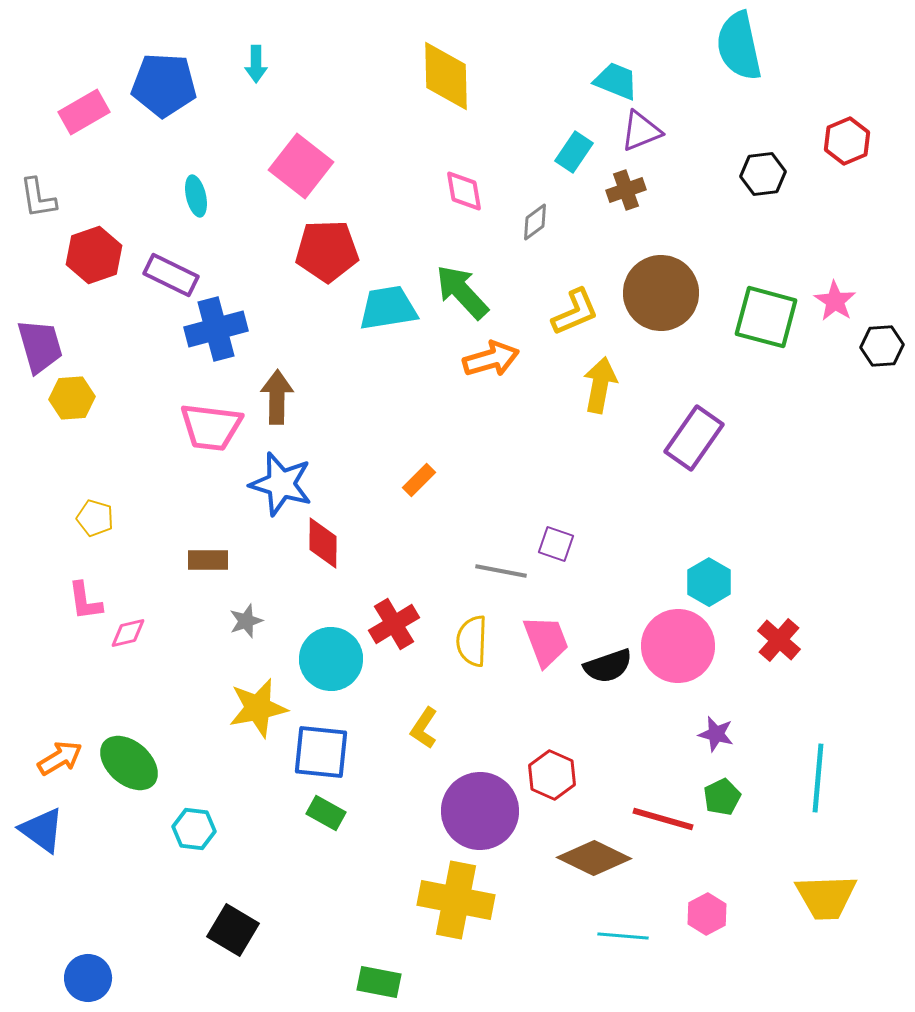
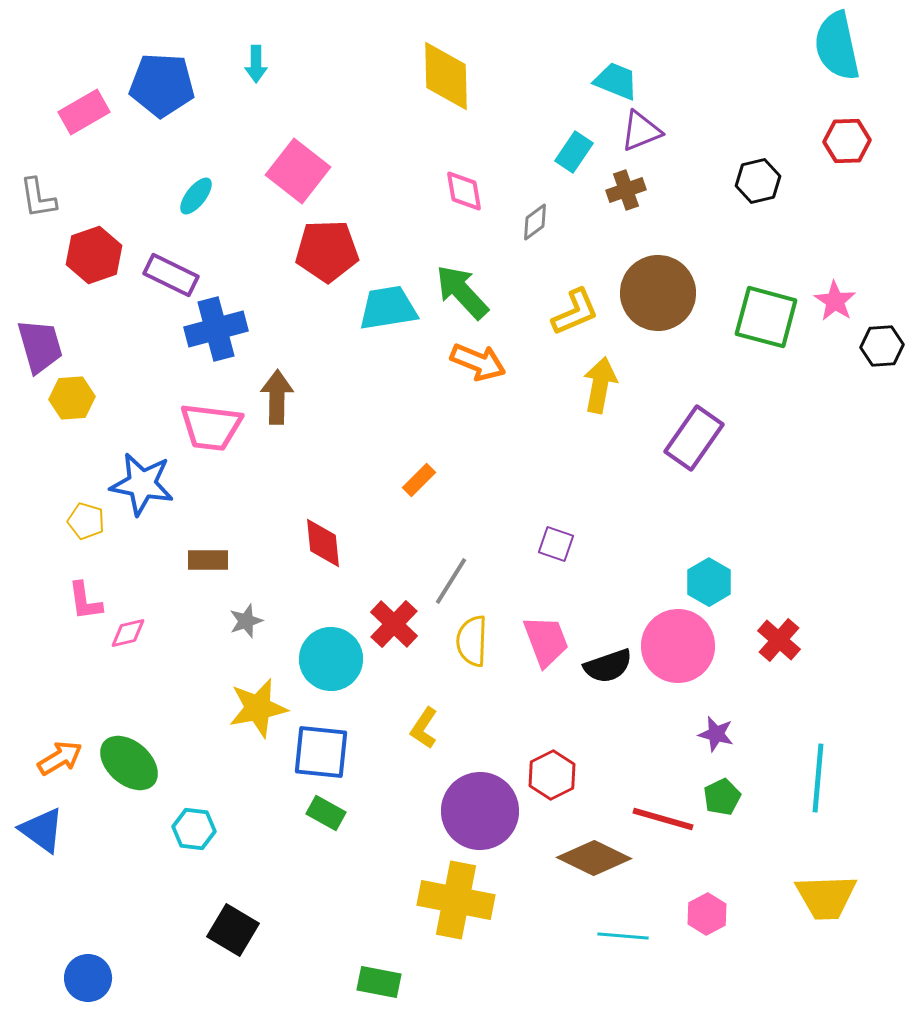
cyan semicircle at (739, 46): moved 98 px right
blue pentagon at (164, 85): moved 2 px left
red hexagon at (847, 141): rotated 21 degrees clockwise
pink square at (301, 166): moved 3 px left, 5 px down
black hexagon at (763, 174): moved 5 px left, 7 px down; rotated 6 degrees counterclockwise
cyan ellipse at (196, 196): rotated 51 degrees clockwise
brown circle at (661, 293): moved 3 px left
orange arrow at (491, 359): moved 13 px left, 3 px down; rotated 38 degrees clockwise
blue star at (281, 484): moved 139 px left; rotated 6 degrees counterclockwise
yellow pentagon at (95, 518): moved 9 px left, 3 px down
red diamond at (323, 543): rotated 6 degrees counterclockwise
gray line at (501, 571): moved 50 px left, 10 px down; rotated 69 degrees counterclockwise
red cross at (394, 624): rotated 15 degrees counterclockwise
red hexagon at (552, 775): rotated 9 degrees clockwise
